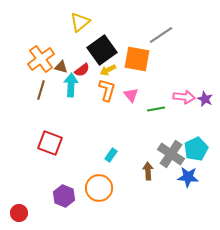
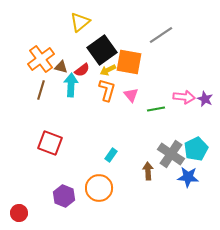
orange square: moved 8 px left, 3 px down
